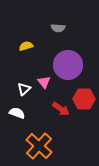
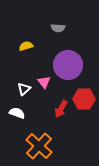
red arrow: rotated 84 degrees clockwise
